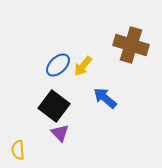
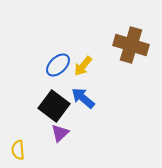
blue arrow: moved 22 px left
purple triangle: rotated 30 degrees clockwise
